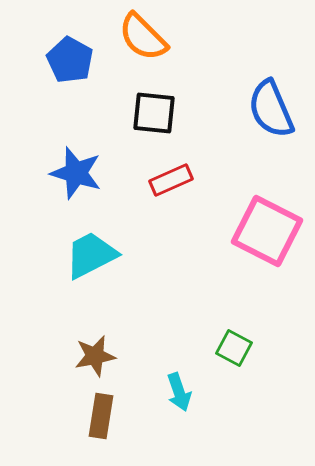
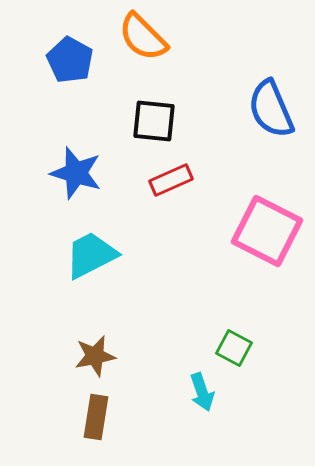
black square: moved 8 px down
cyan arrow: moved 23 px right
brown rectangle: moved 5 px left, 1 px down
